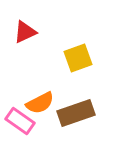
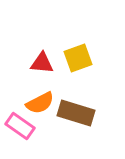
red triangle: moved 17 px right, 31 px down; rotated 30 degrees clockwise
brown rectangle: rotated 36 degrees clockwise
pink rectangle: moved 5 px down
